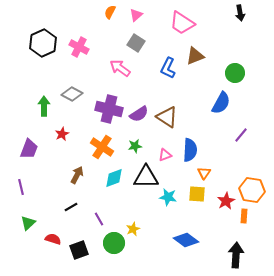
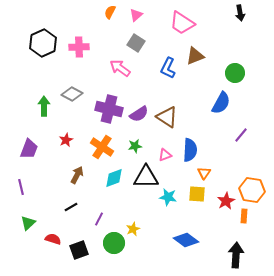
pink cross at (79, 47): rotated 30 degrees counterclockwise
red star at (62, 134): moved 4 px right, 6 px down
purple line at (99, 219): rotated 56 degrees clockwise
